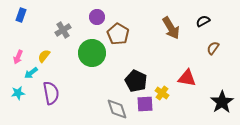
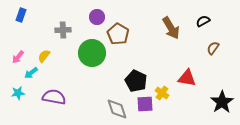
gray cross: rotated 28 degrees clockwise
pink arrow: rotated 16 degrees clockwise
purple semicircle: moved 3 px right, 4 px down; rotated 70 degrees counterclockwise
